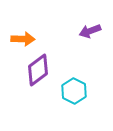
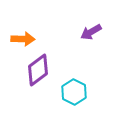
purple arrow: moved 1 px right, 1 px down; rotated 10 degrees counterclockwise
cyan hexagon: moved 1 px down
